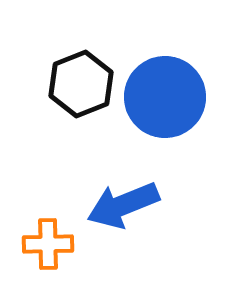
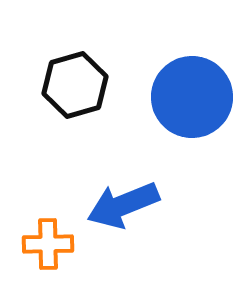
black hexagon: moved 6 px left, 1 px down; rotated 6 degrees clockwise
blue circle: moved 27 px right
